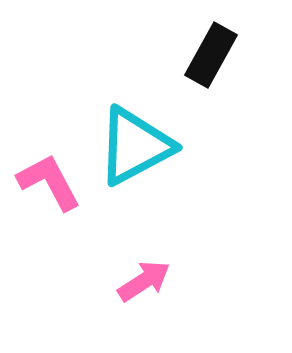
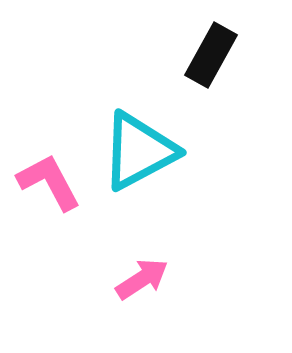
cyan triangle: moved 4 px right, 5 px down
pink arrow: moved 2 px left, 2 px up
